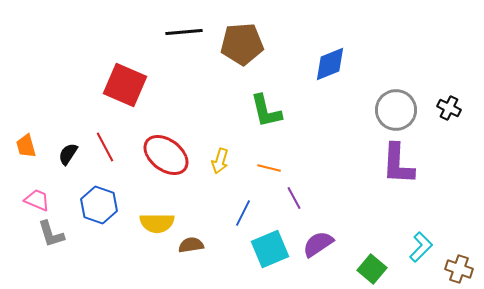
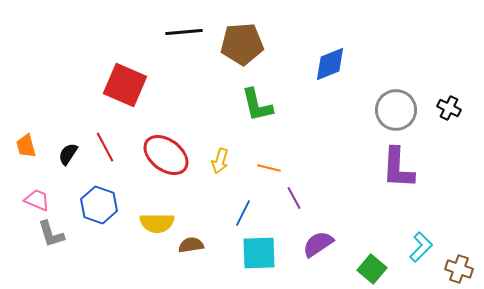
green L-shape: moved 9 px left, 6 px up
purple L-shape: moved 4 px down
cyan square: moved 11 px left, 4 px down; rotated 21 degrees clockwise
